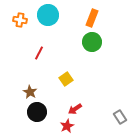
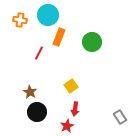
orange rectangle: moved 33 px left, 19 px down
yellow square: moved 5 px right, 7 px down
red arrow: rotated 48 degrees counterclockwise
